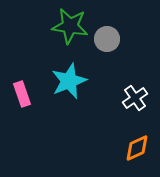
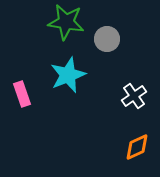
green star: moved 4 px left, 4 px up
cyan star: moved 1 px left, 6 px up
white cross: moved 1 px left, 2 px up
orange diamond: moved 1 px up
